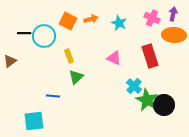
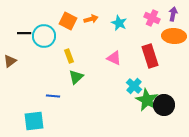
orange ellipse: moved 1 px down
